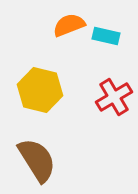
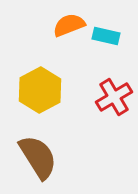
yellow hexagon: rotated 18 degrees clockwise
brown semicircle: moved 1 px right, 3 px up
